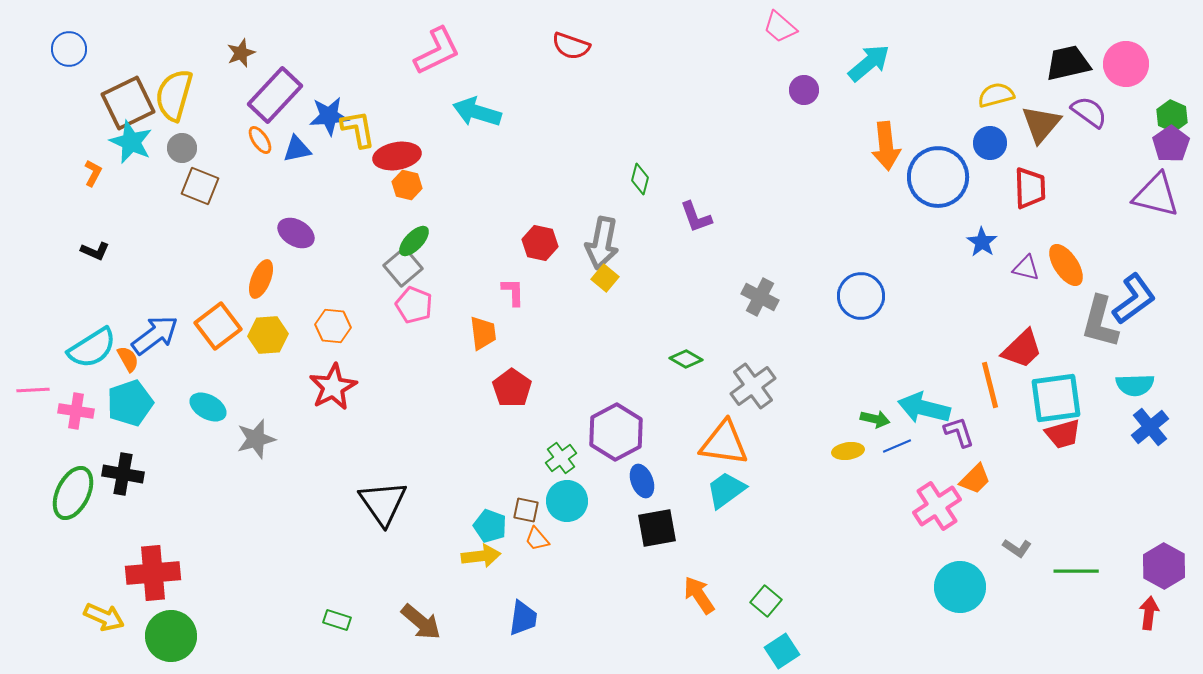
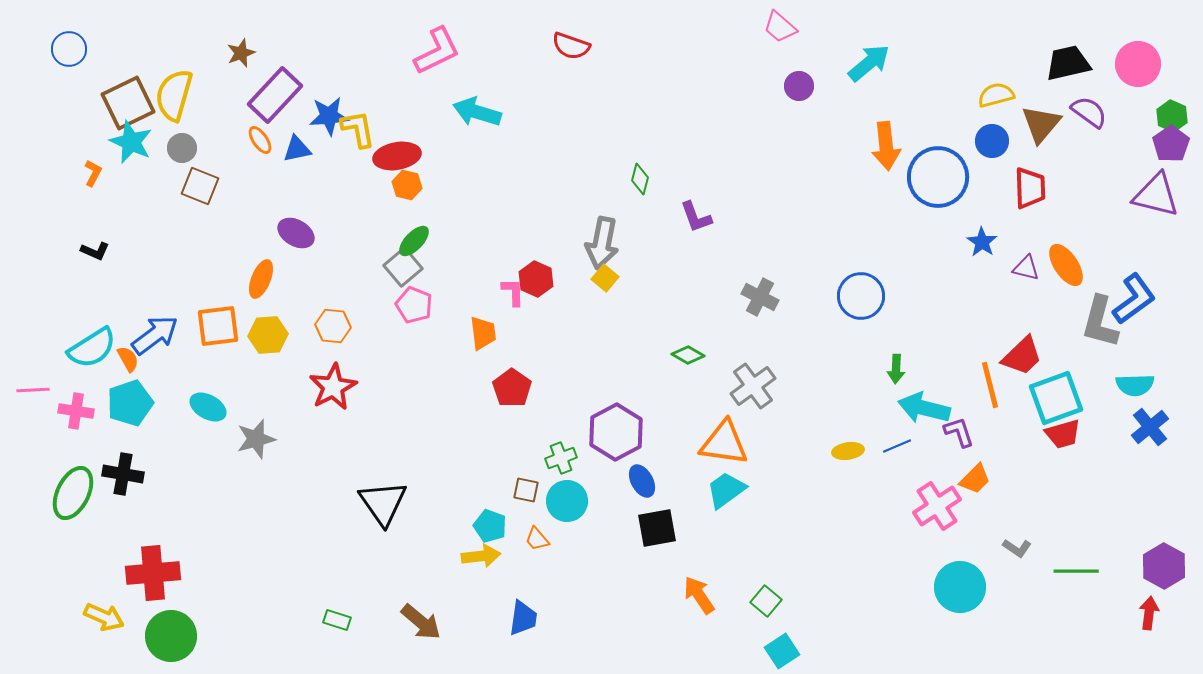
pink circle at (1126, 64): moved 12 px right
purple circle at (804, 90): moved 5 px left, 4 px up
blue circle at (990, 143): moved 2 px right, 2 px up
red hexagon at (540, 243): moved 4 px left, 36 px down; rotated 12 degrees clockwise
orange square at (218, 326): rotated 30 degrees clockwise
red trapezoid at (1022, 349): moved 7 px down
green diamond at (686, 359): moved 2 px right, 4 px up
cyan square at (1056, 398): rotated 12 degrees counterclockwise
green arrow at (875, 419): moved 21 px right, 50 px up; rotated 80 degrees clockwise
green cross at (561, 458): rotated 16 degrees clockwise
blue ellipse at (642, 481): rotated 8 degrees counterclockwise
brown square at (526, 510): moved 20 px up
